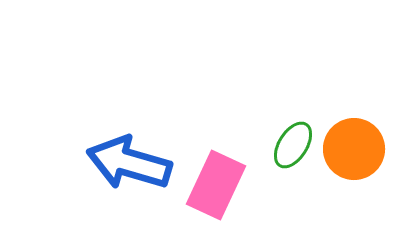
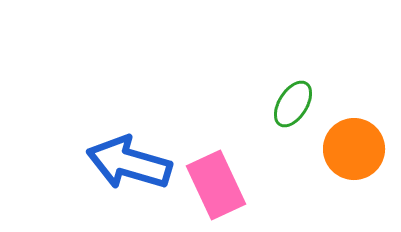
green ellipse: moved 41 px up
pink rectangle: rotated 50 degrees counterclockwise
